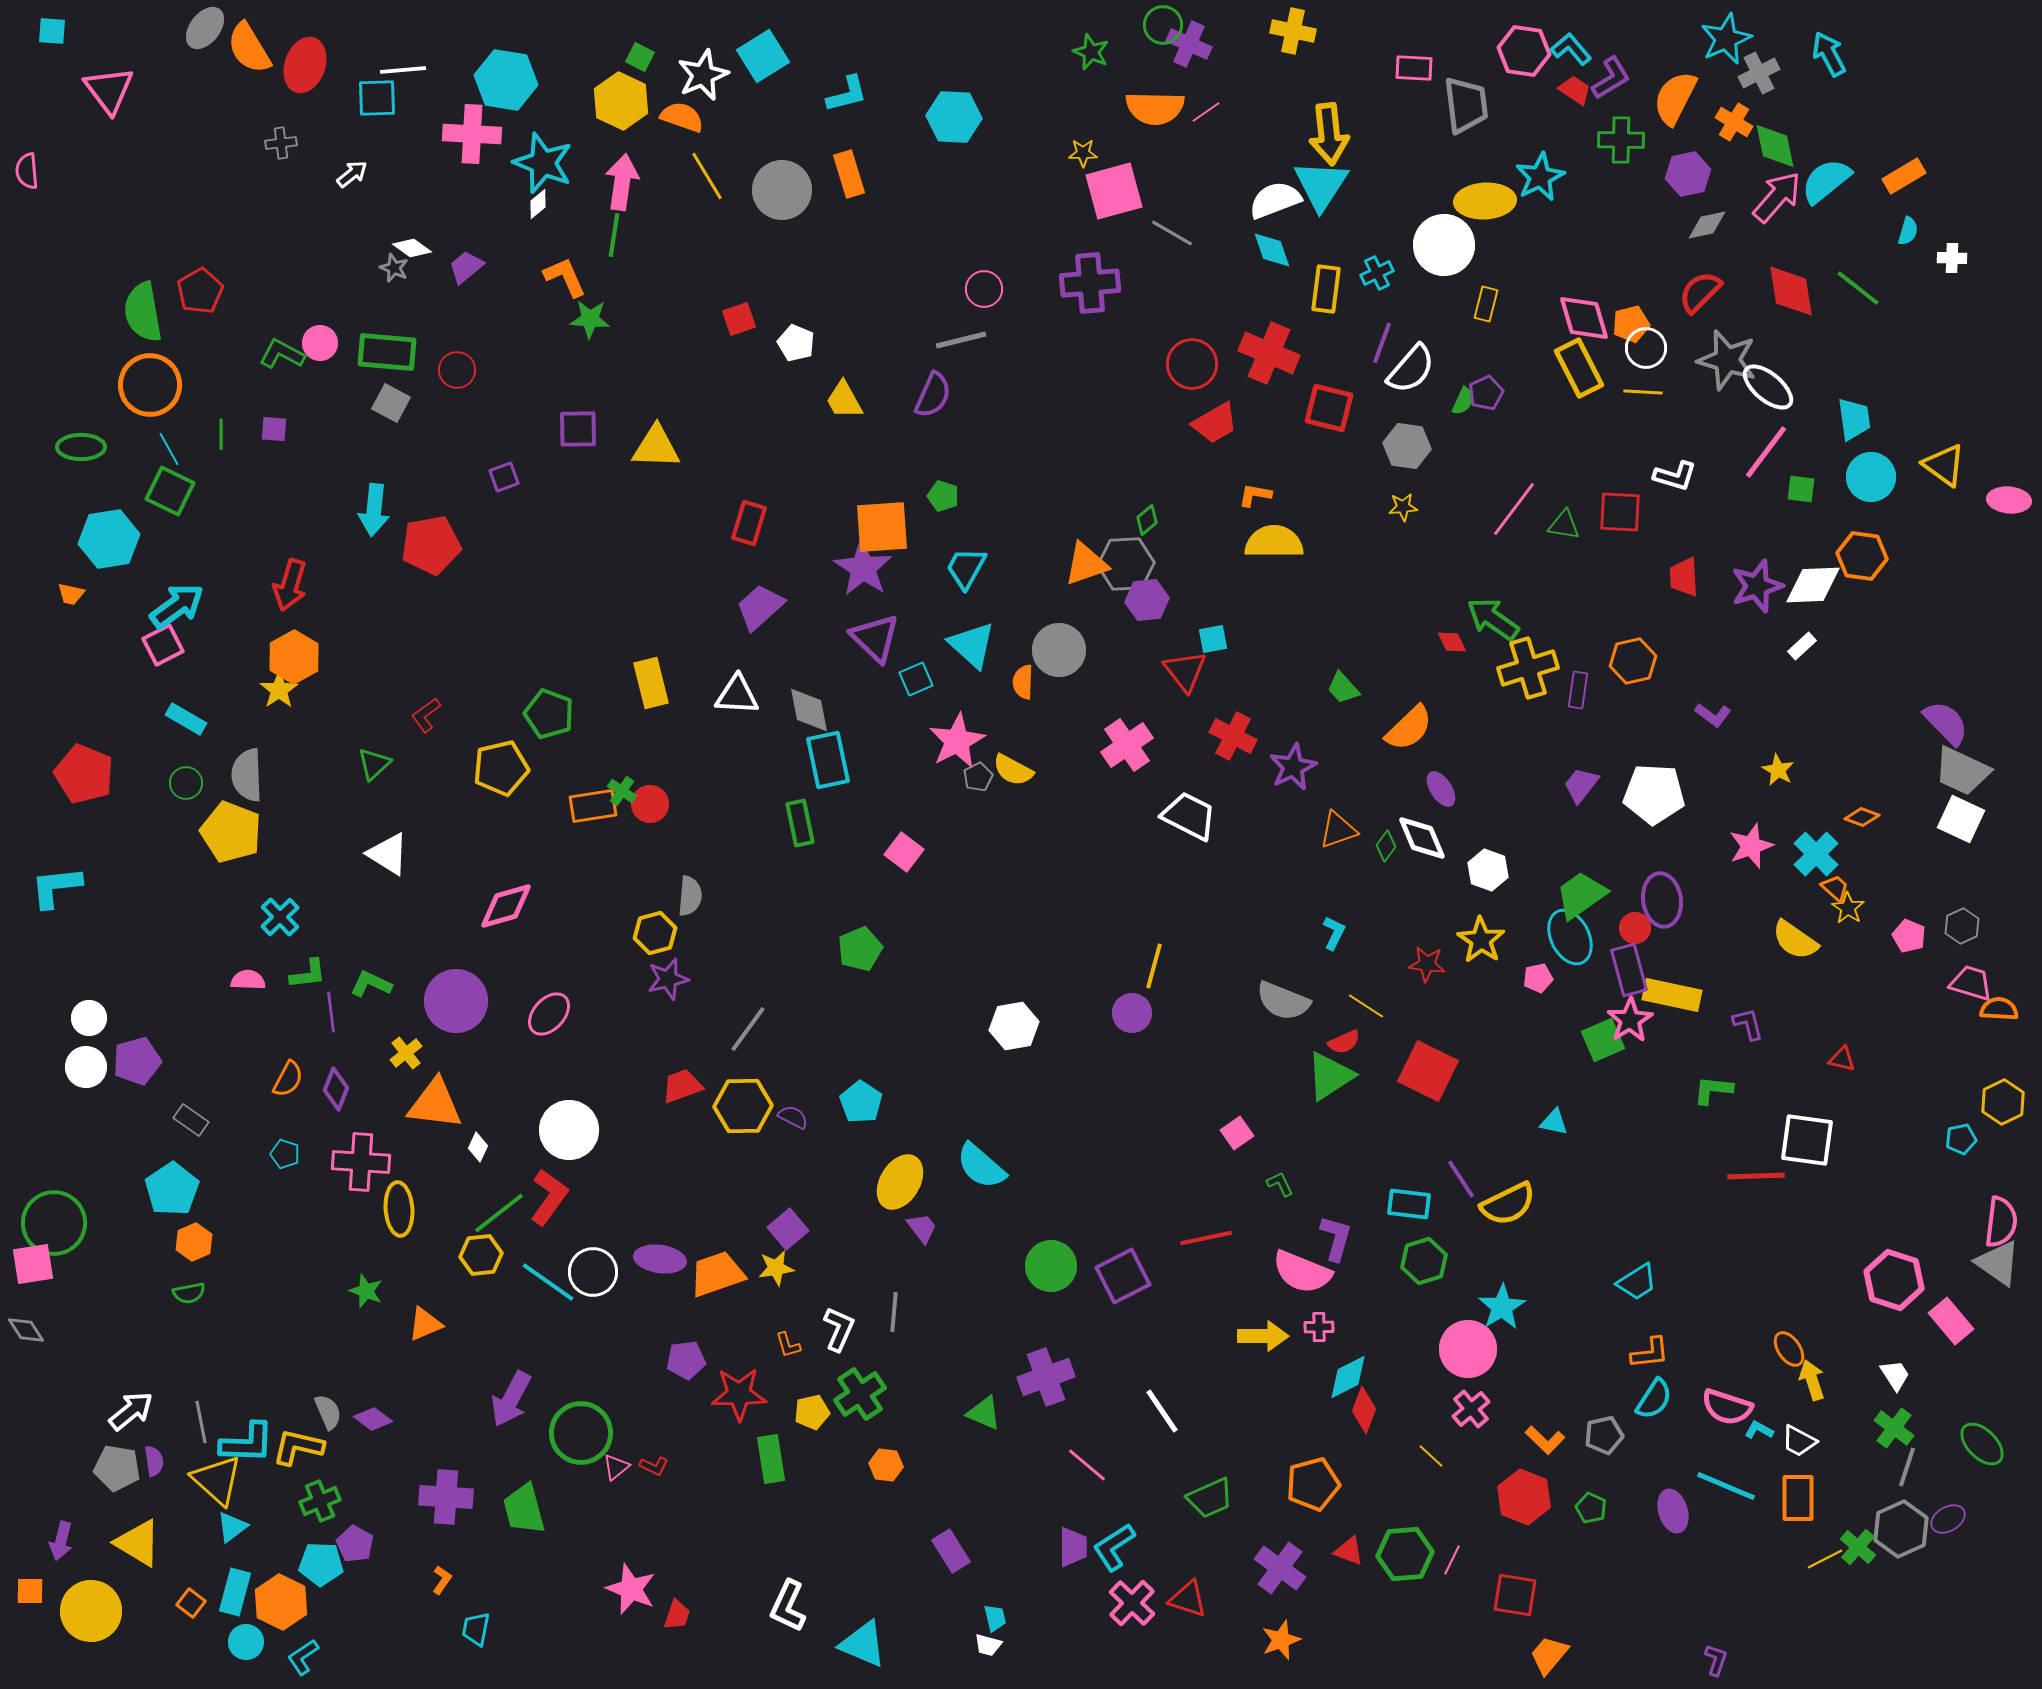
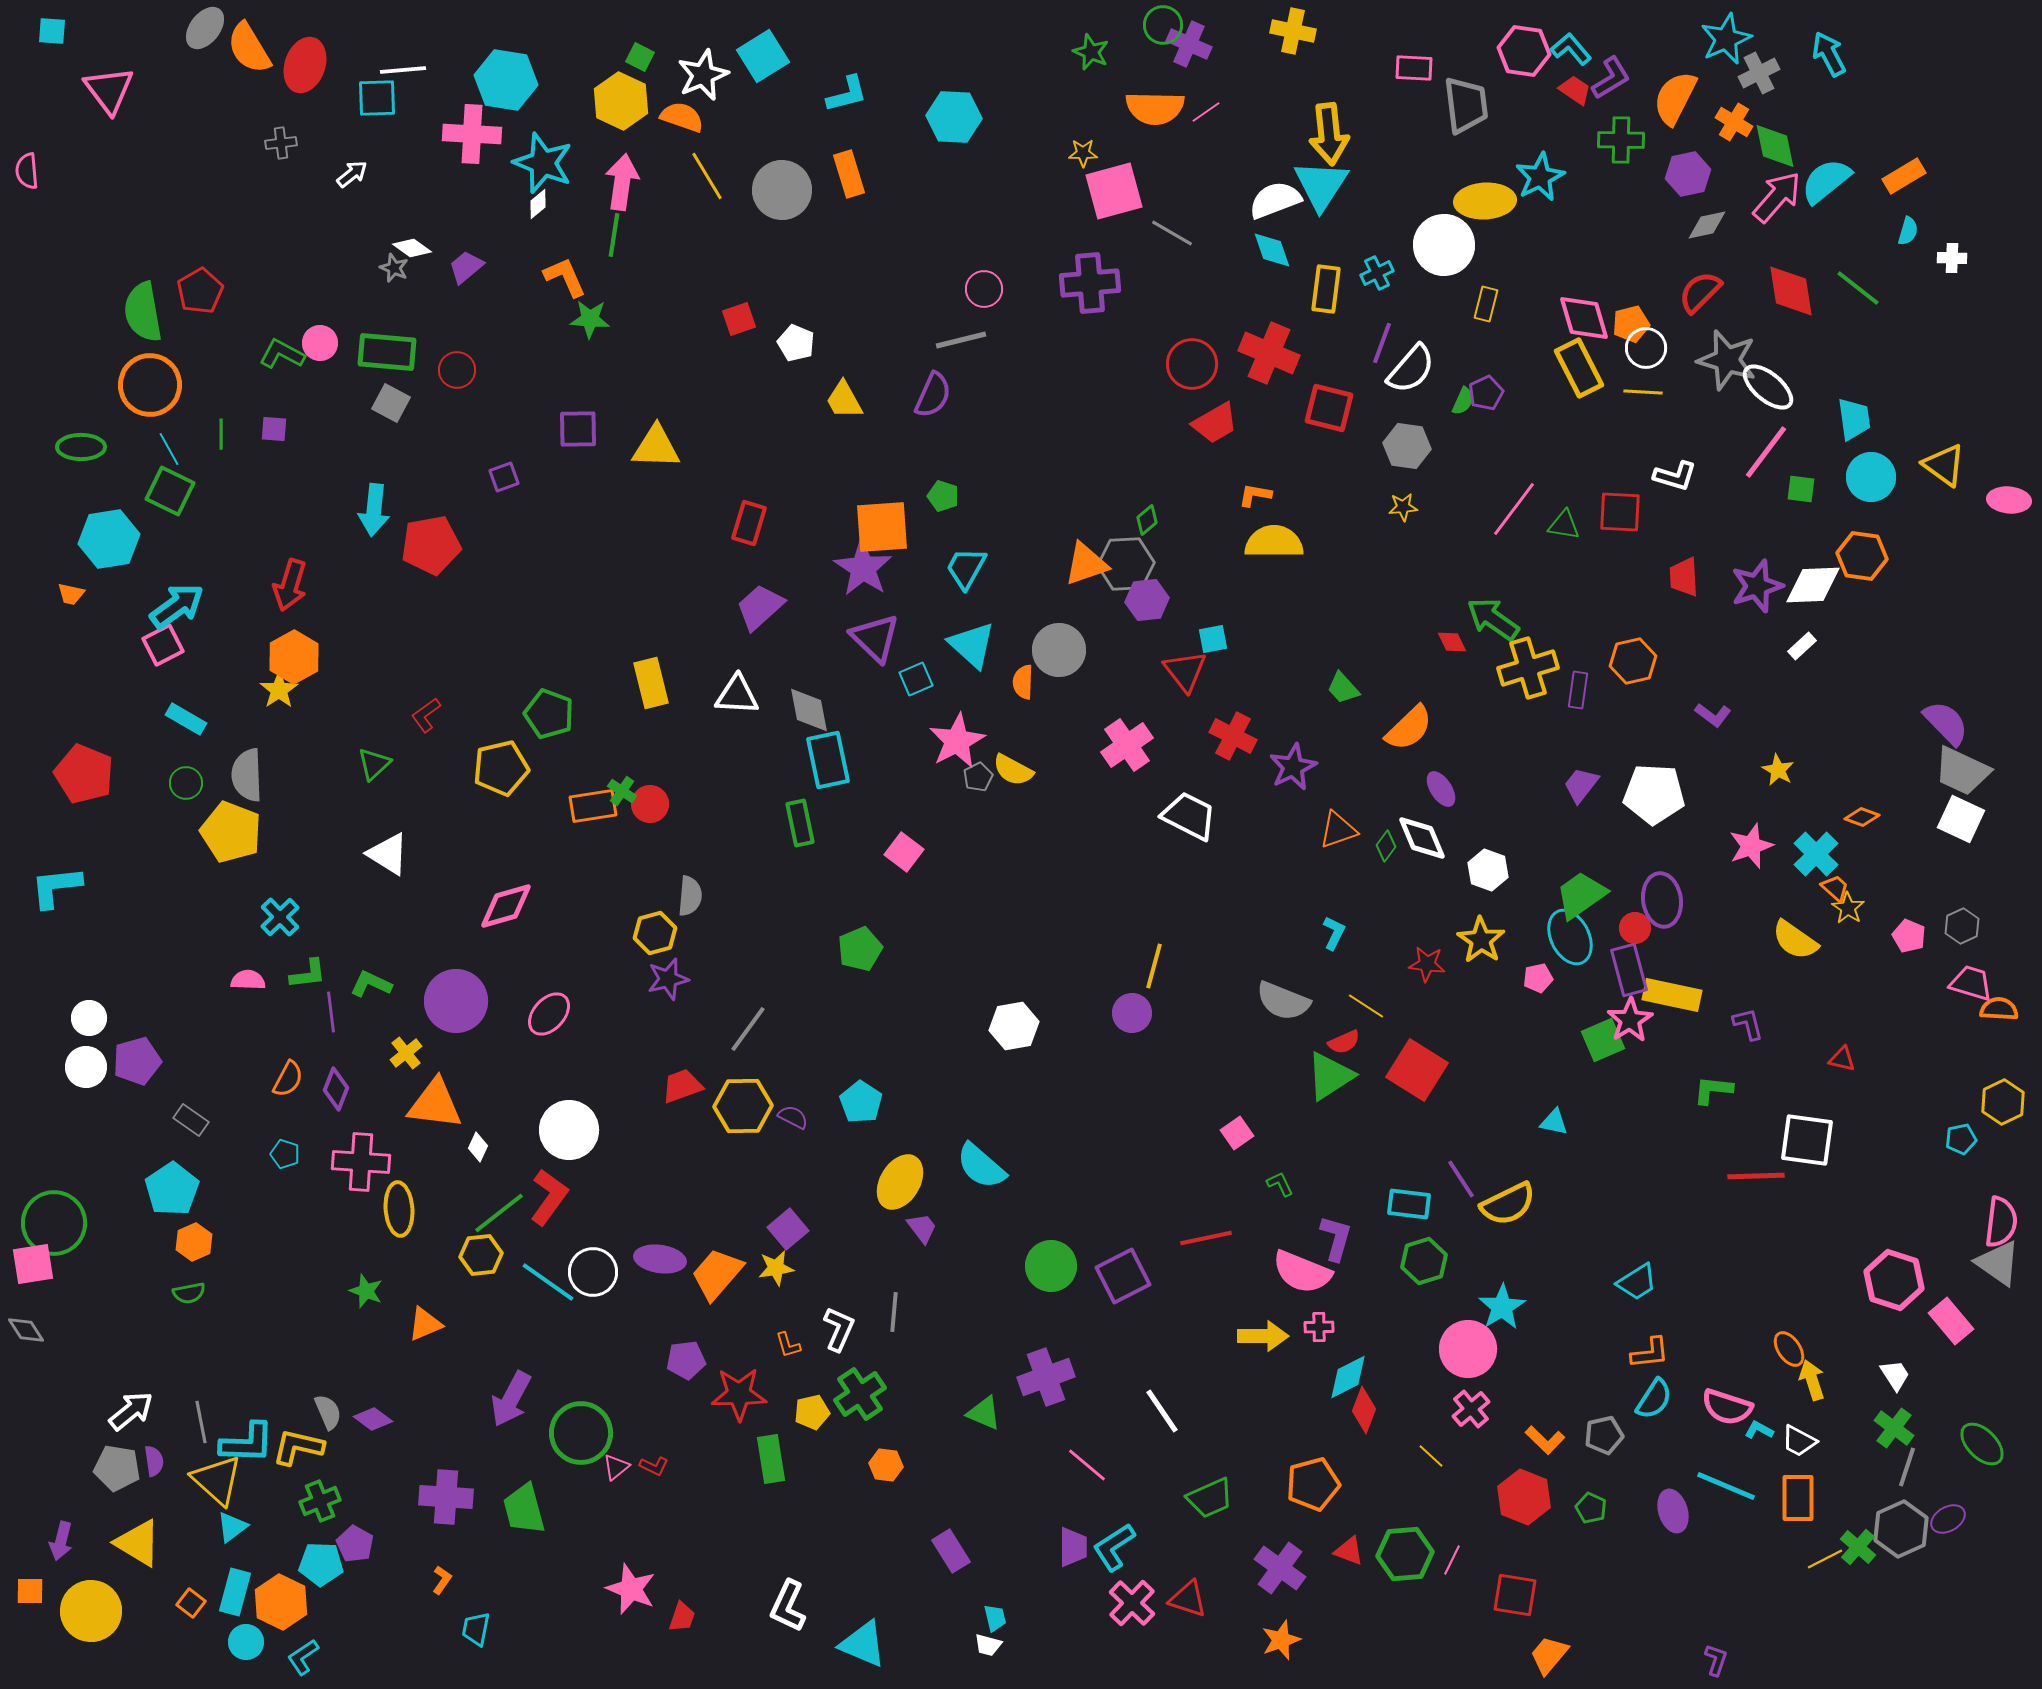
red square at (1428, 1071): moved 11 px left, 1 px up; rotated 6 degrees clockwise
orange trapezoid at (717, 1274): rotated 30 degrees counterclockwise
red trapezoid at (677, 1615): moved 5 px right, 2 px down
